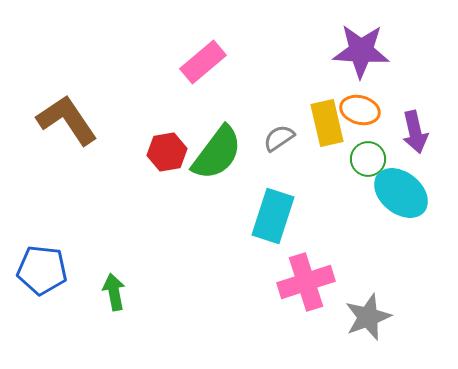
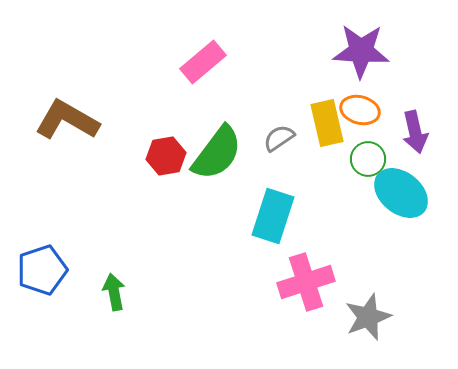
brown L-shape: rotated 26 degrees counterclockwise
red hexagon: moved 1 px left, 4 px down
blue pentagon: rotated 24 degrees counterclockwise
